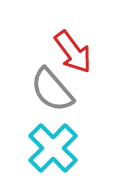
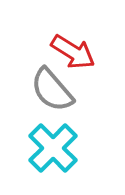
red arrow: rotated 21 degrees counterclockwise
